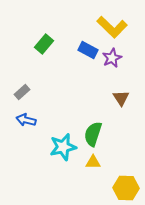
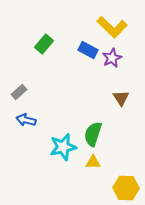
gray rectangle: moved 3 px left
